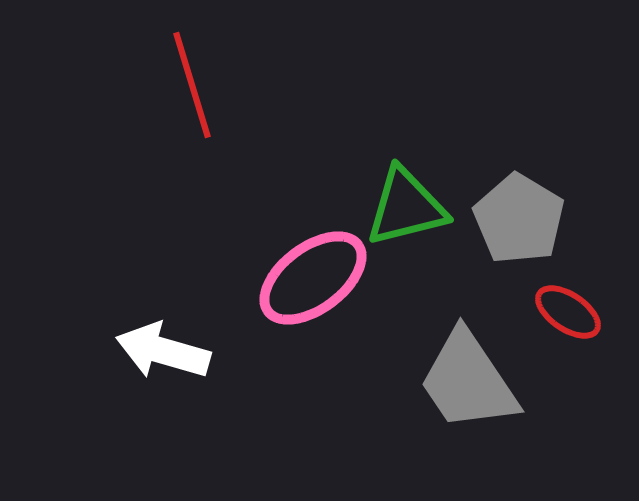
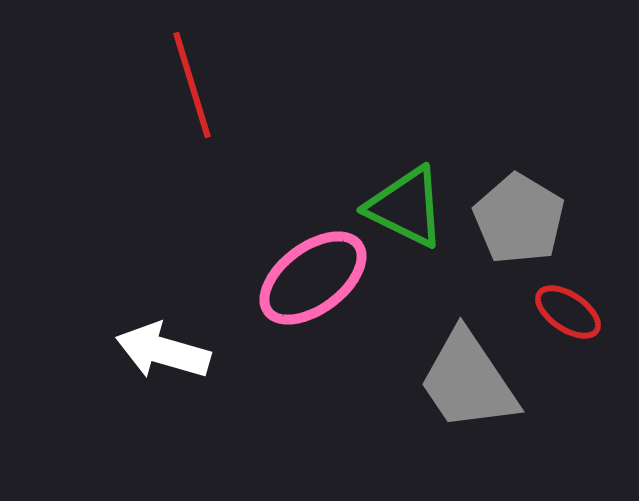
green triangle: rotated 40 degrees clockwise
